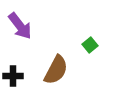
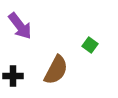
green square: rotated 14 degrees counterclockwise
